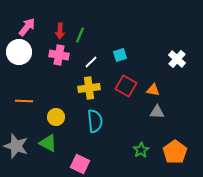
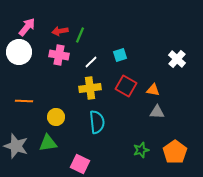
red arrow: rotated 77 degrees clockwise
yellow cross: moved 1 px right
cyan semicircle: moved 2 px right, 1 px down
green triangle: rotated 36 degrees counterclockwise
green star: rotated 14 degrees clockwise
